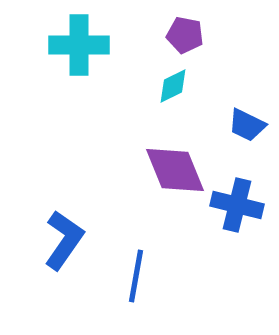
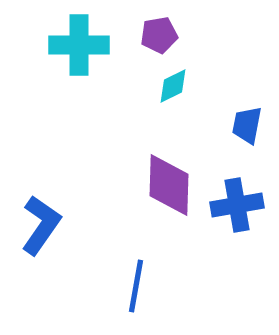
purple pentagon: moved 26 px left; rotated 21 degrees counterclockwise
blue trapezoid: rotated 75 degrees clockwise
purple diamond: moved 6 px left, 15 px down; rotated 24 degrees clockwise
blue cross: rotated 24 degrees counterclockwise
blue L-shape: moved 23 px left, 15 px up
blue line: moved 10 px down
